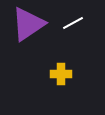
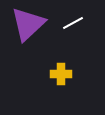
purple triangle: rotated 9 degrees counterclockwise
